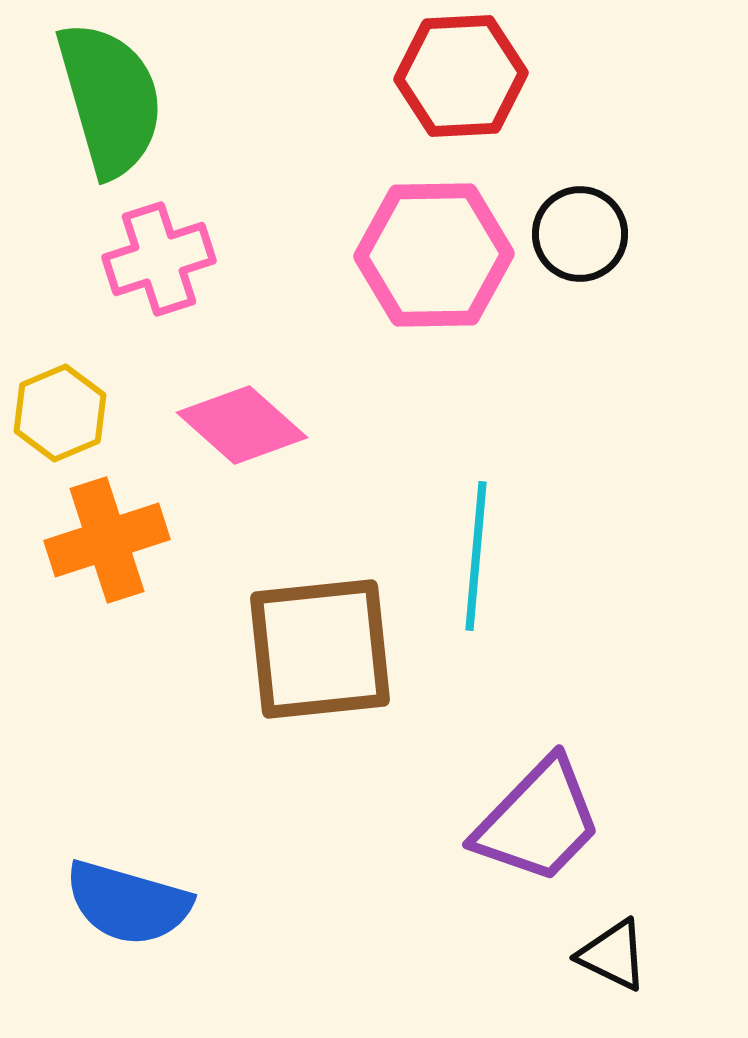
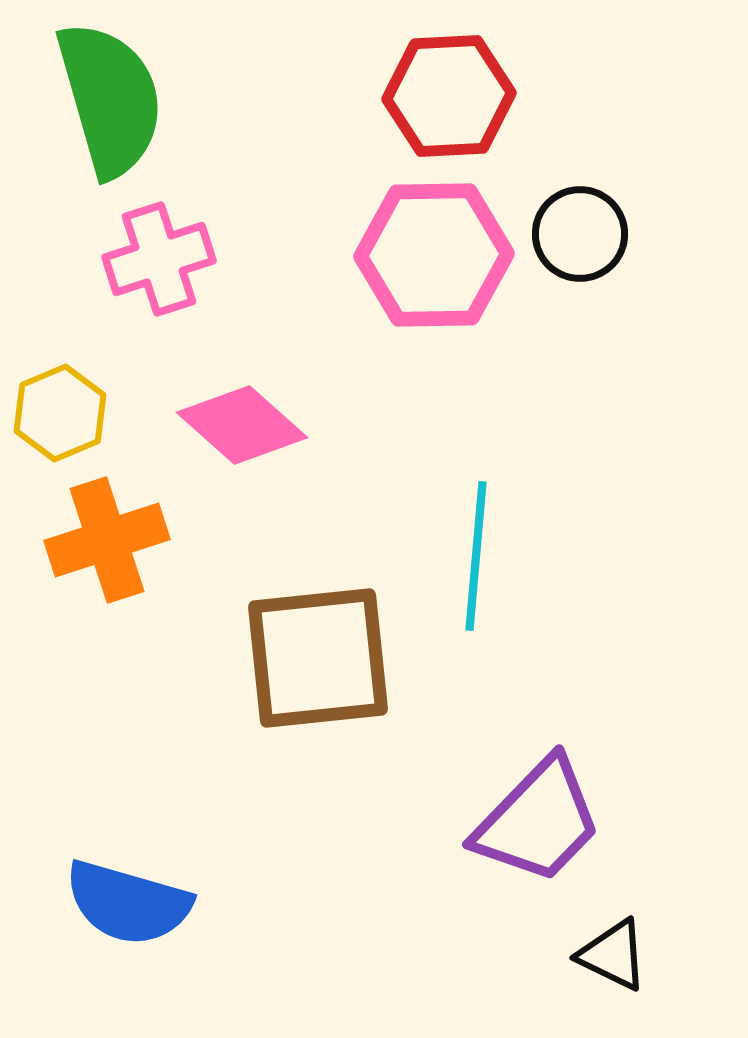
red hexagon: moved 12 px left, 20 px down
brown square: moved 2 px left, 9 px down
